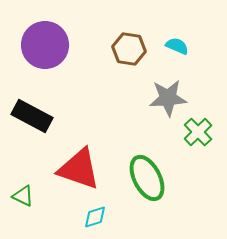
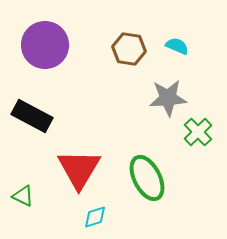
red triangle: rotated 42 degrees clockwise
